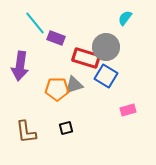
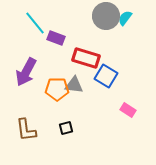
gray circle: moved 31 px up
purple arrow: moved 6 px right, 6 px down; rotated 20 degrees clockwise
gray triangle: rotated 24 degrees clockwise
pink rectangle: rotated 49 degrees clockwise
brown L-shape: moved 2 px up
